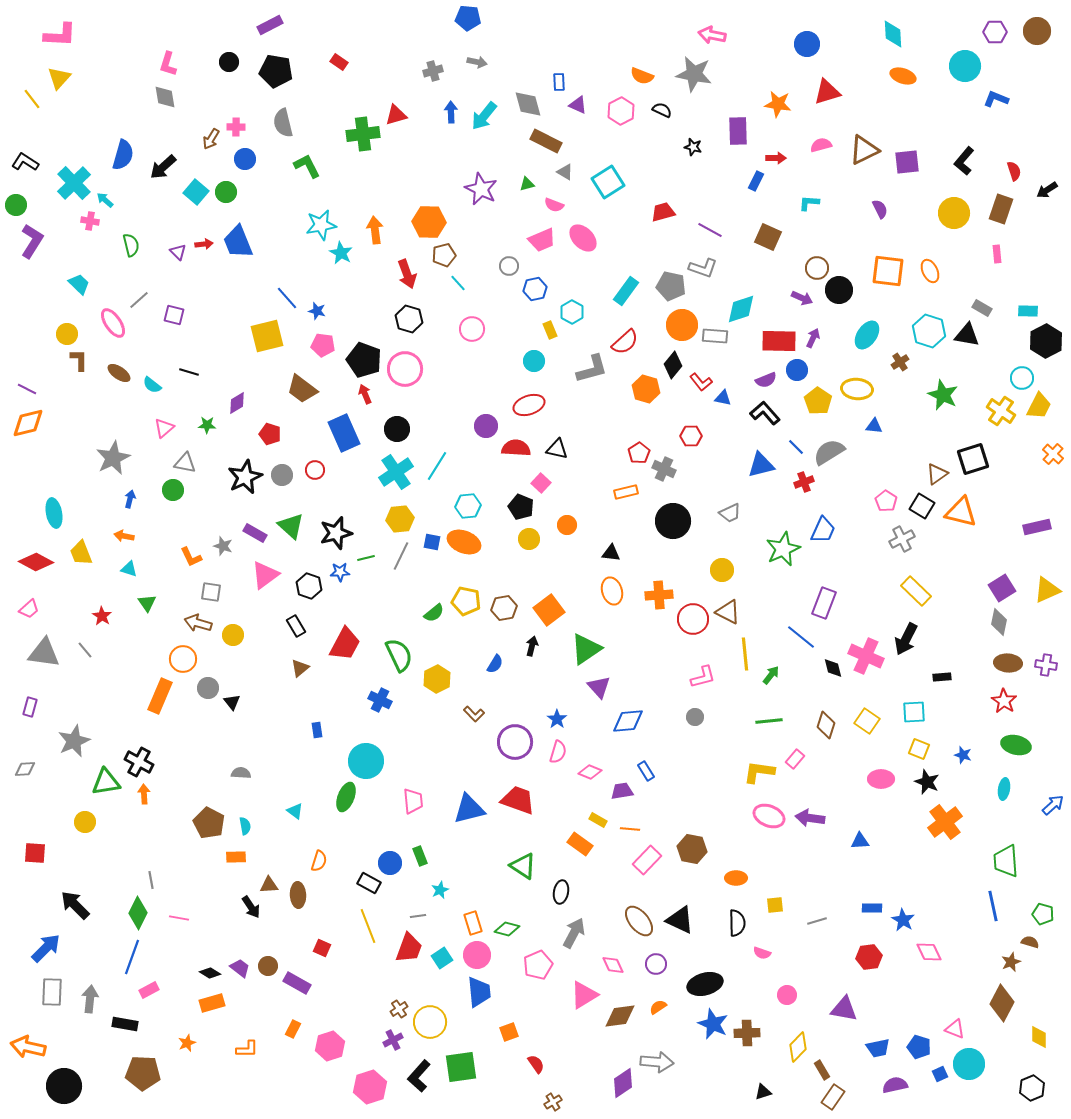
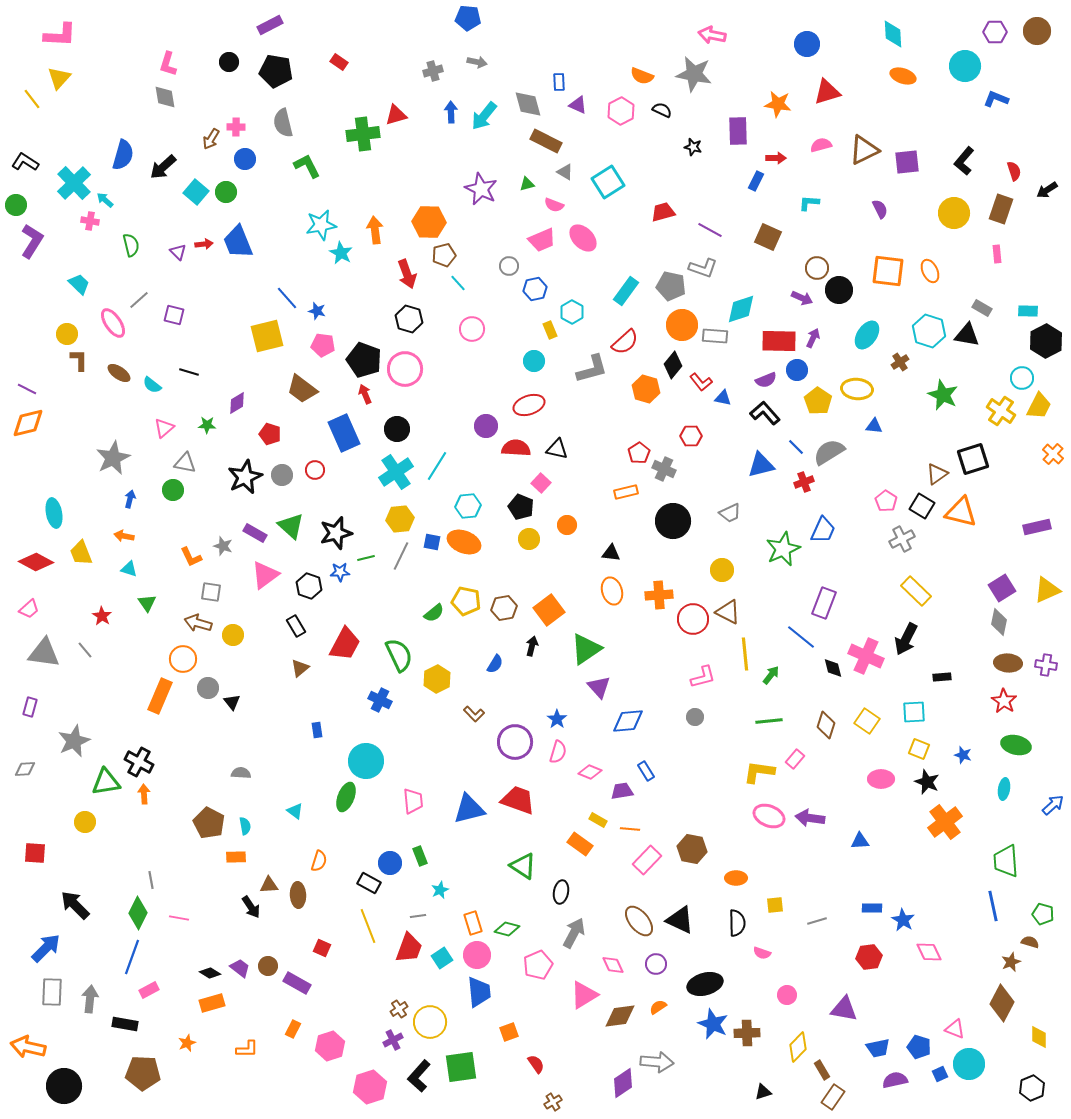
purple semicircle at (895, 1085): moved 5 px up
